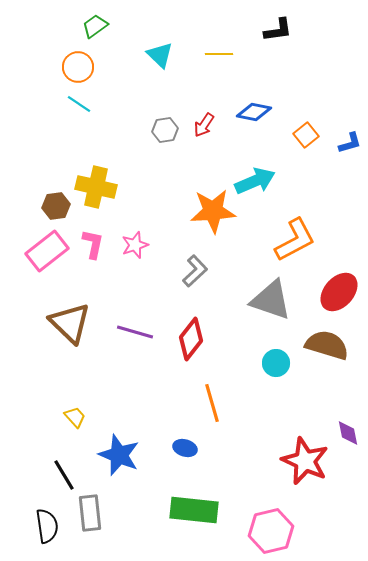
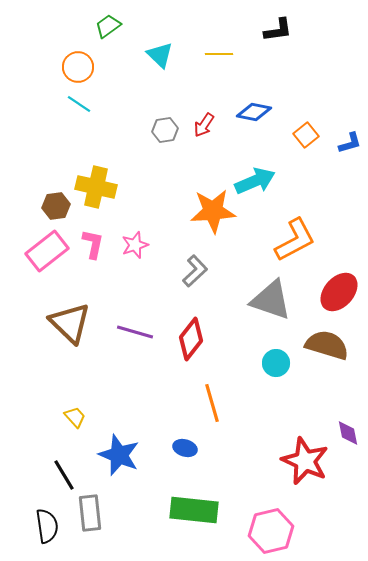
green trapezoid: moved 13 px right
